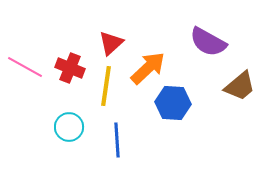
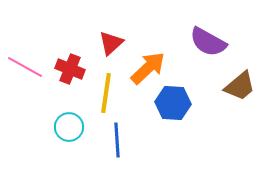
red cross: moved 1 px down
yellow line: moved 7 px down
